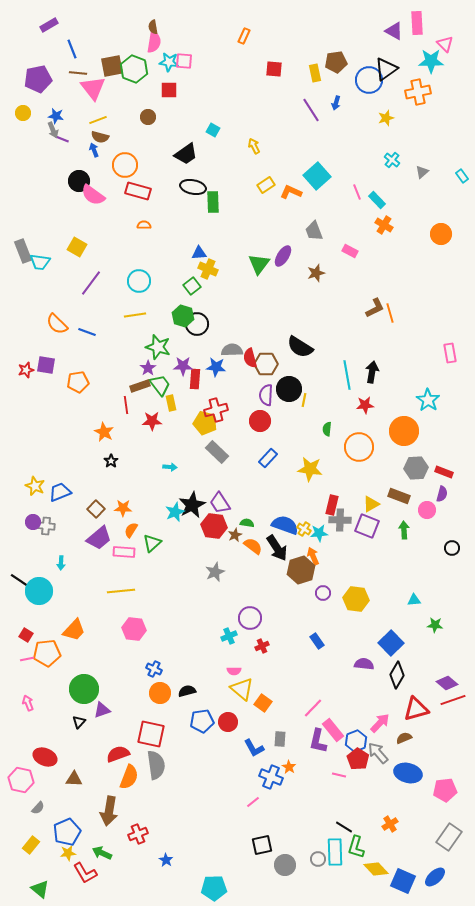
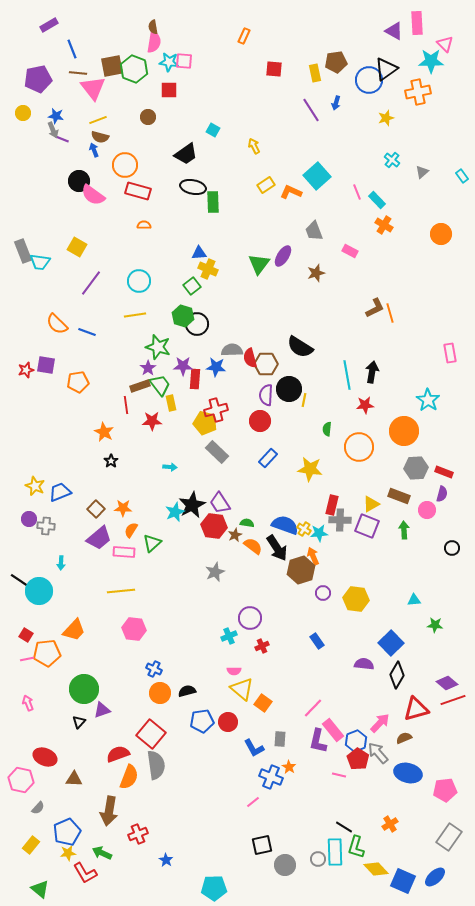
purple circle at (33, 522): moved 4 px left, 3 px up
red square at (151, 734): rotated 28 degrees clockwise
